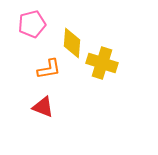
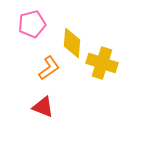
orange L-shape: moved 1 px up; rotated 25 degrees counterclockwise
